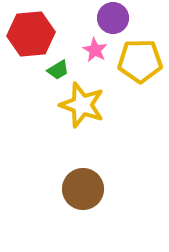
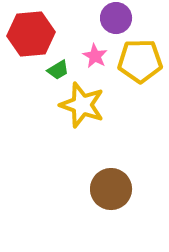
purple circle: moved 3 px right
pink star: moved 6 px down
brown circle: moved 28 px right
